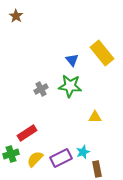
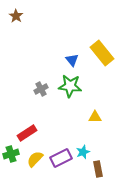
brown rectangle: moved 1 px right
